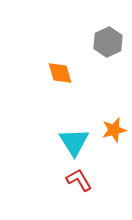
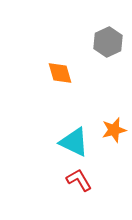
cyan triangle: rotated 32 degrees counterclockwise
